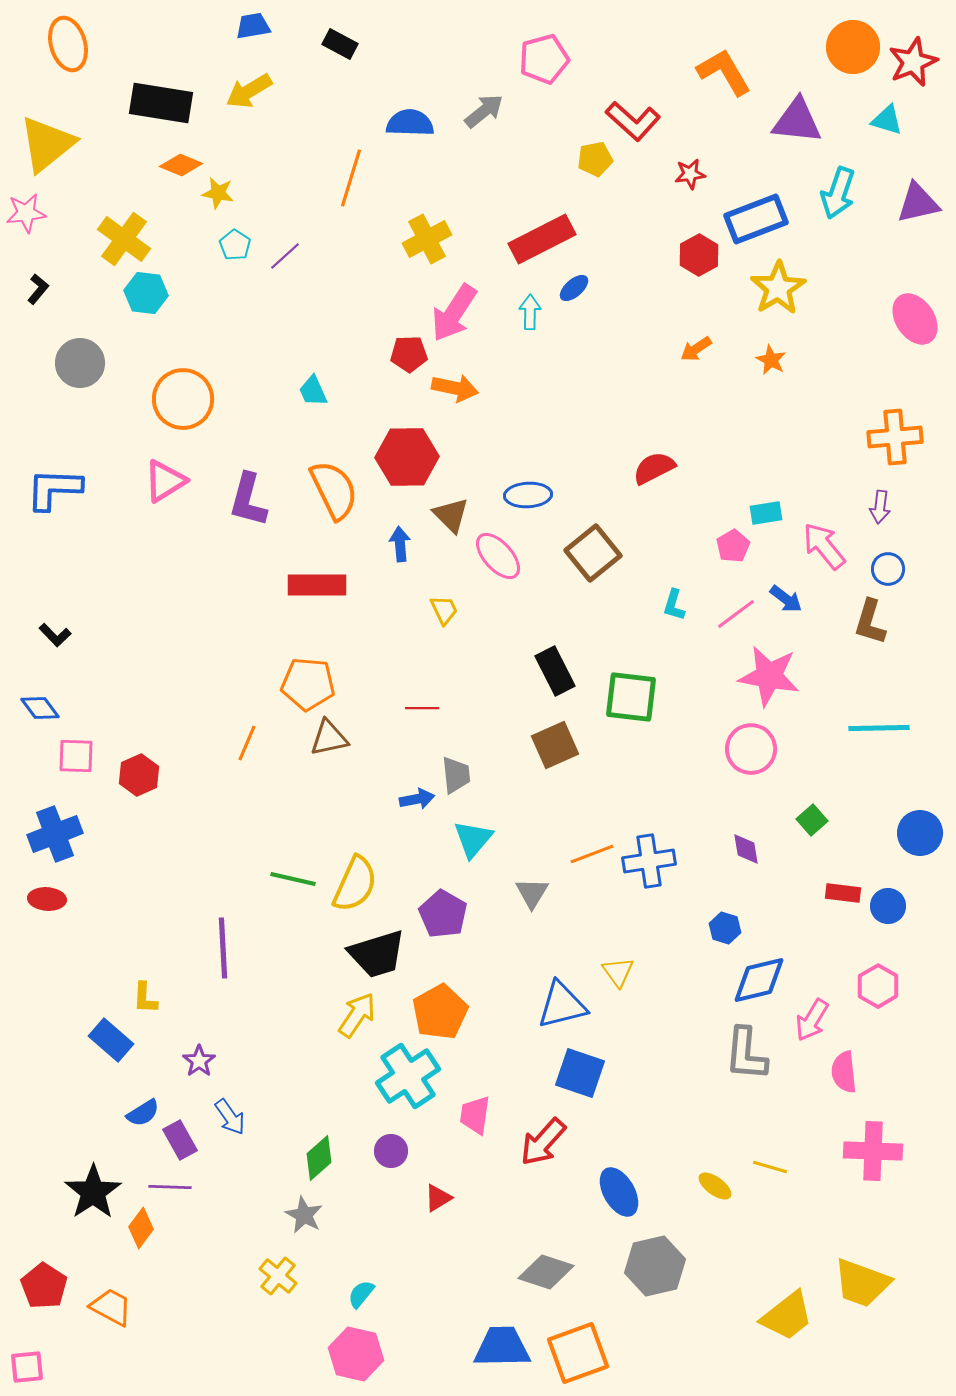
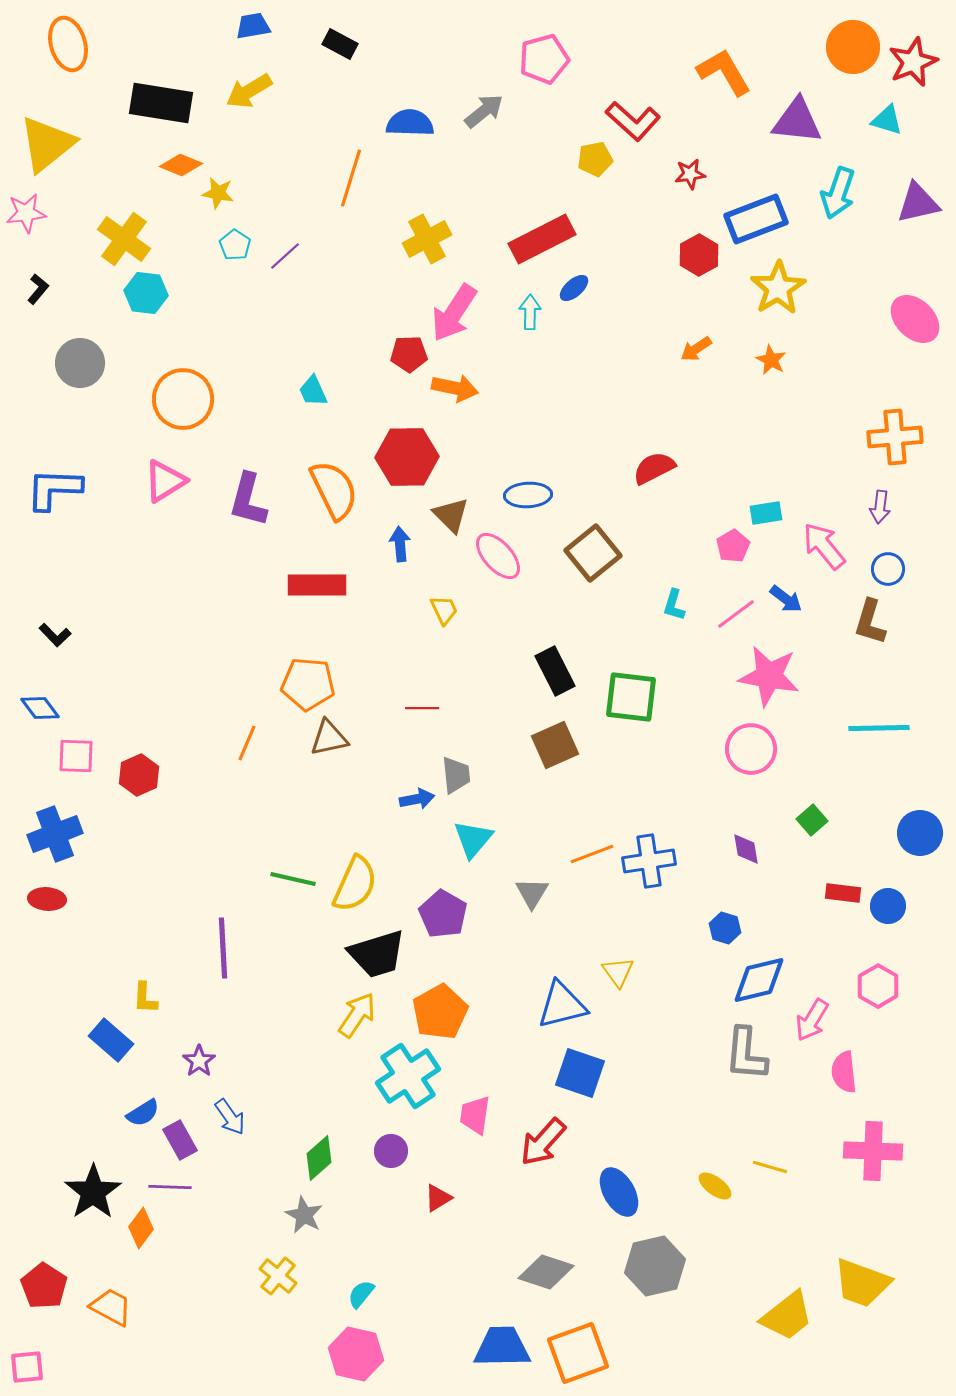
pink ellipse at (915, 319): rotated 12 degrees counterclockwise
